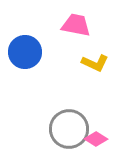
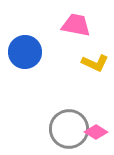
pink diamond: moved 7 px up
